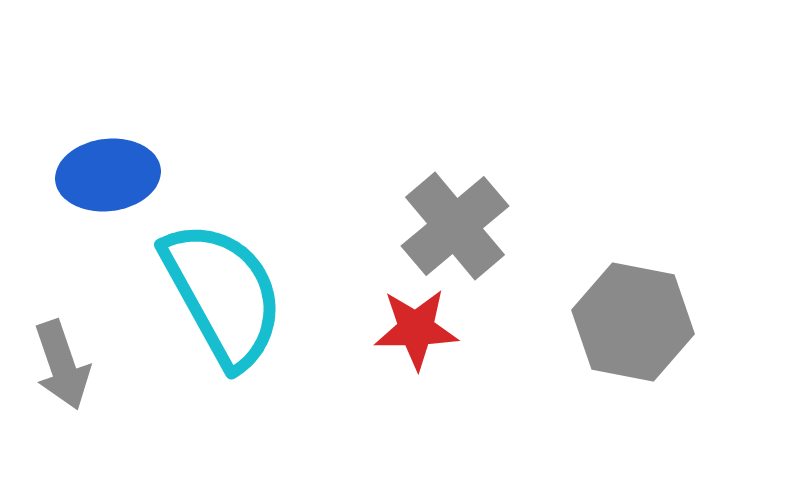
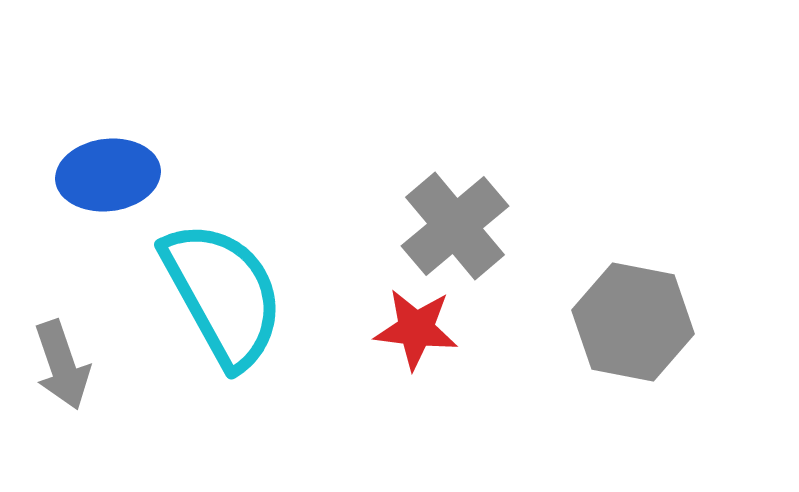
red star: rotated 8 degrees clockwise
